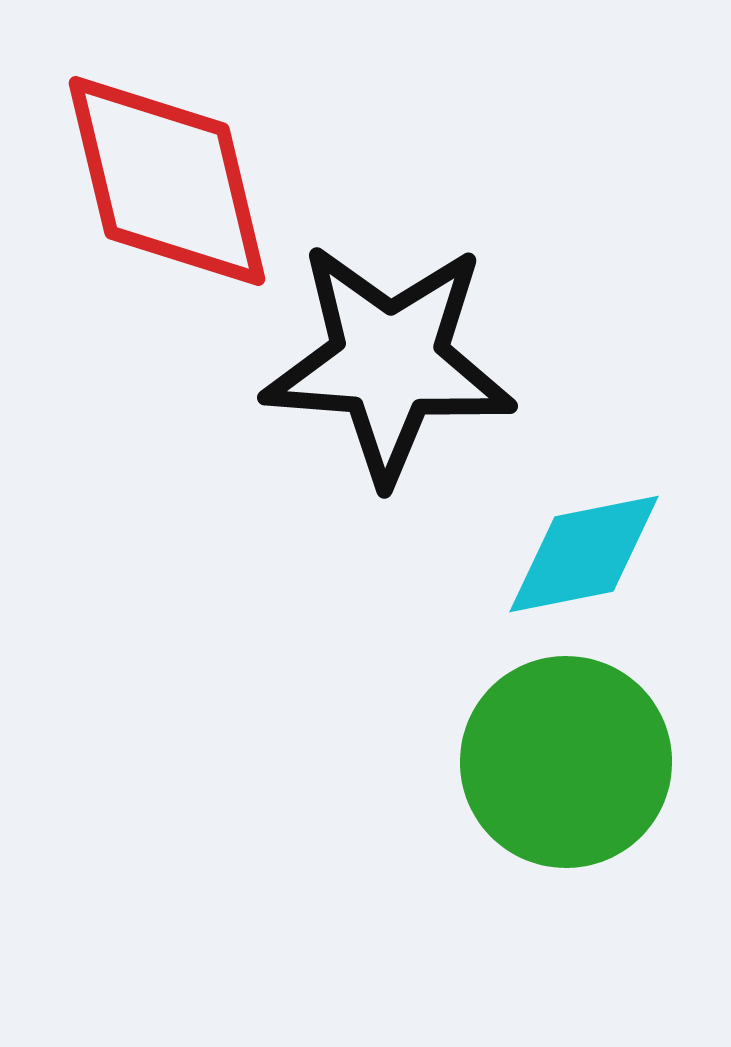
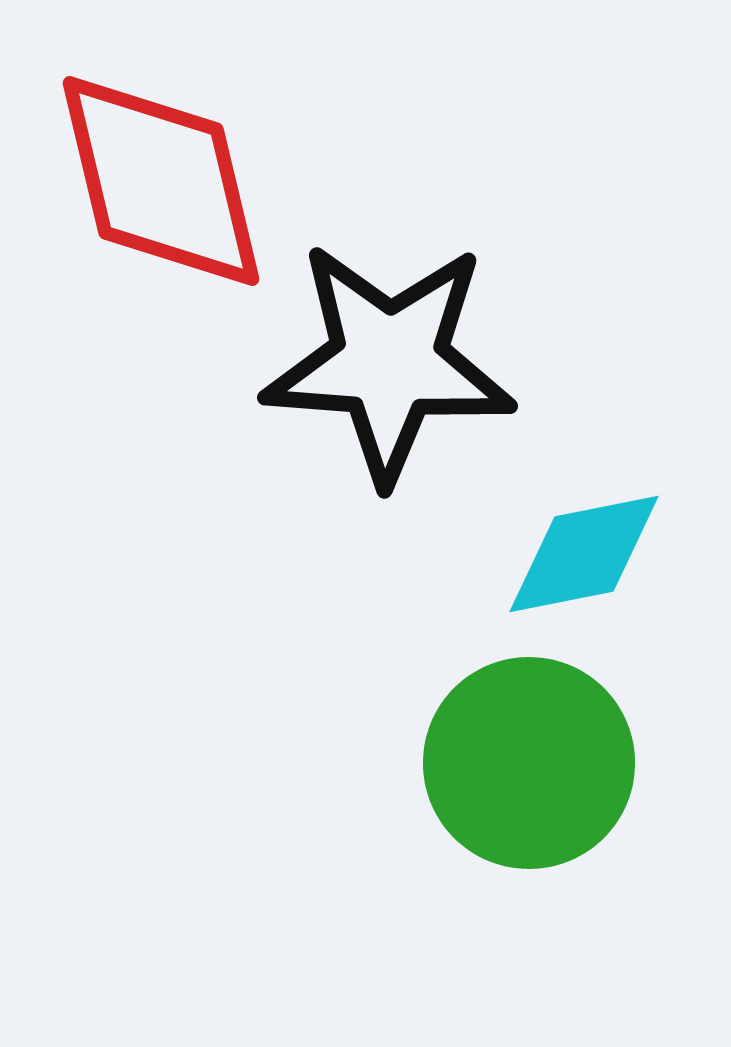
red diamond: moved 6 px left
green circle: moved 37 px left, 1 px down
